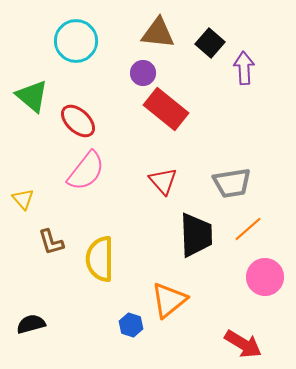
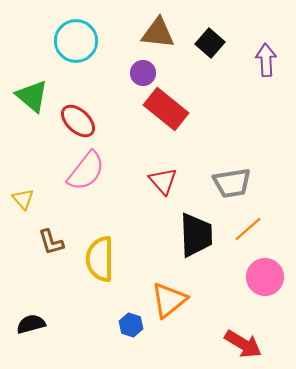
purple arrow: moved 22 px right, 8 px up
